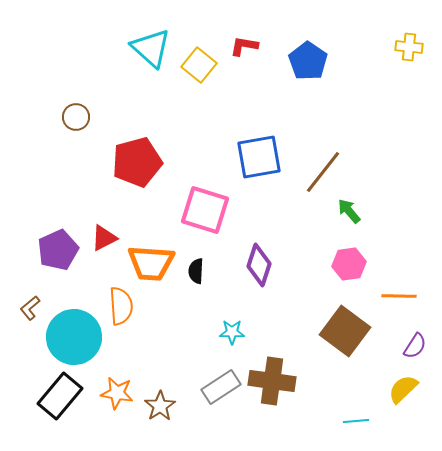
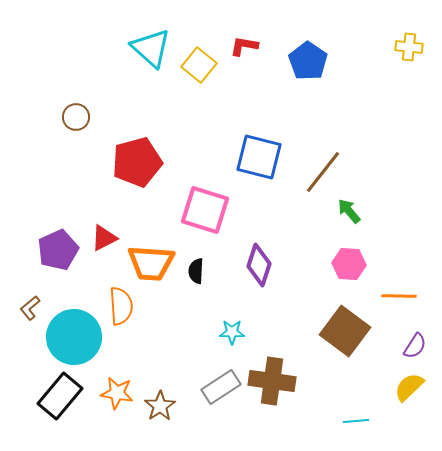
blue square: rotated 24 degrees clockwise
pink hexagon: rotated 12 degrees clockwise
yellow semicircle: moved 6 px right, 2 px up
